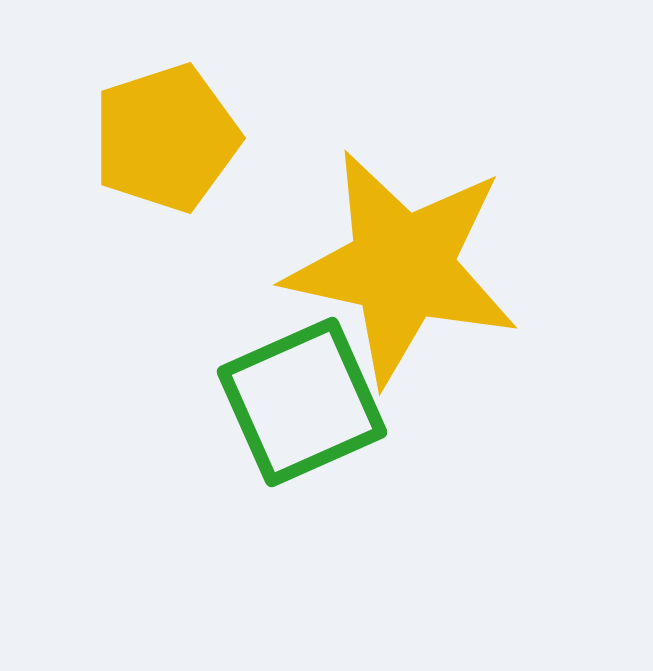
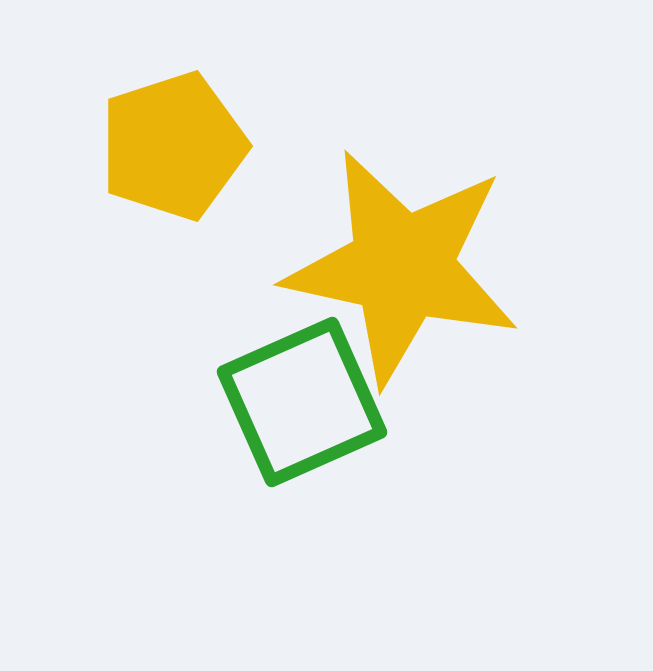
yellow pentagon: moved 7 px right, 8 px down
